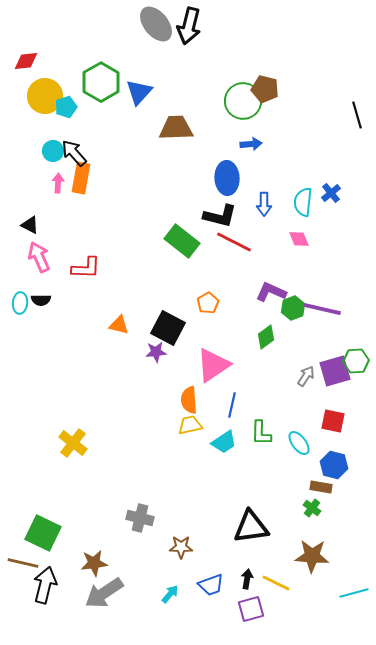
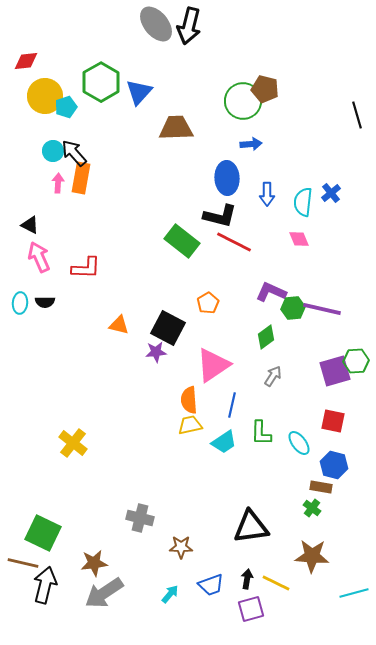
blue arrow at (264, 204): moved 3 px right, 10 px up
black semicircle at (41, 300): moved 4 px right, 2 px down
green hexagon at (293, 308): rotated 15 degrees clockwise
gray arrow at (306, 376): moved 33 px left
